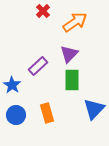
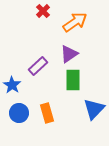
purple triangle: rotated 12 degrees clockwise
green rectangle: moved 1 px right
blue circle: moved 3 px right, 2 px up
